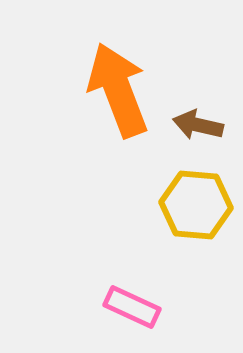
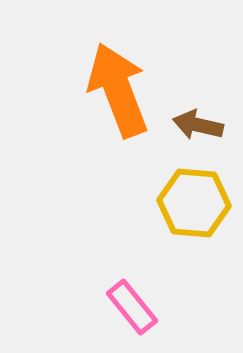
yellow hexagon: moved 2 px left, 2 px up
pink rectangle: rotated 26 degrees clockwise
